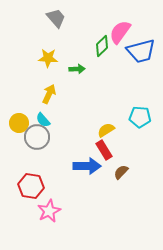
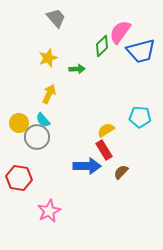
yellow star: rotated 24 degrees counterclockwise
red hexagon: moved 12 px left, 8 px up
